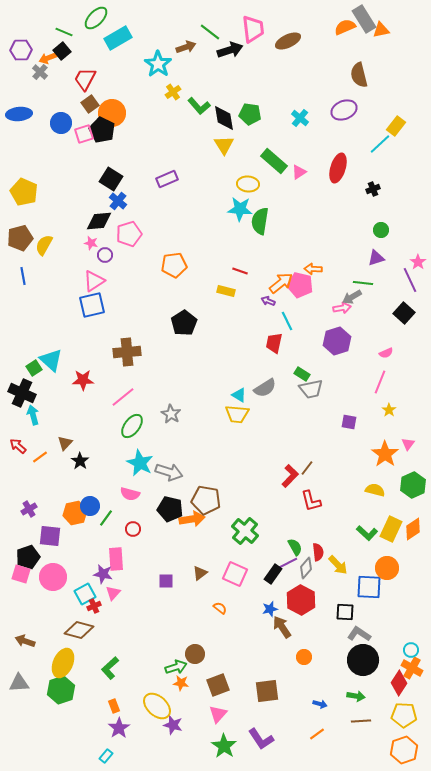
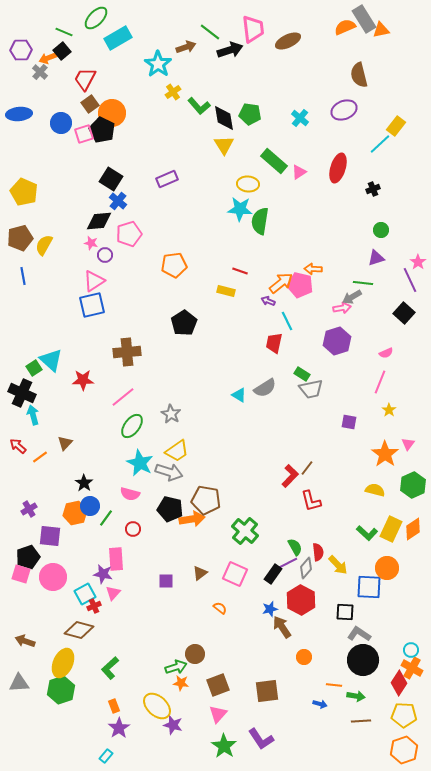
yellow trapezoid at (237, 414): moved 60 px left, 37 px down; rotated 40 degrees counterclockwise
black star at (80, 461): moved 4 px right, 22 px down
orange line at (317, 734): moved 17 px right, 49 px up; rotated 42 degrees clockwise
